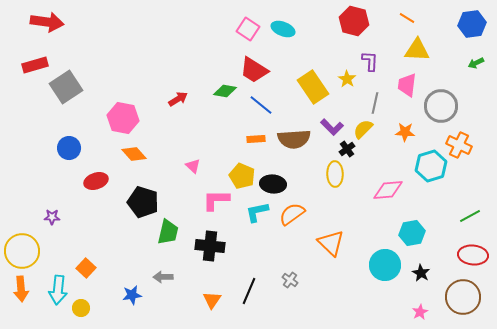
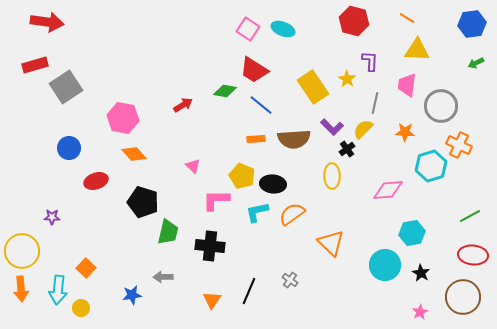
red arrow at (178, 99): moved 5 px right, 6 px down
yellow ellipse at (335, 174): moved 3 px left, 2 px down
